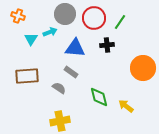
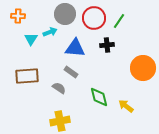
orange cross: rotated 16 degrees counterclockwise
green line: moved 1 px left, 1 px up
